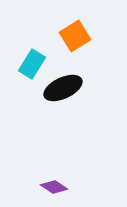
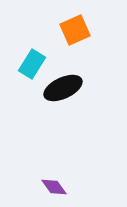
orange square: moved 6 px up; rotated 8 degrees clockwise
purple diamond: rotated 20 degrees clockwise
